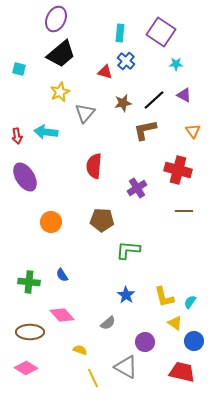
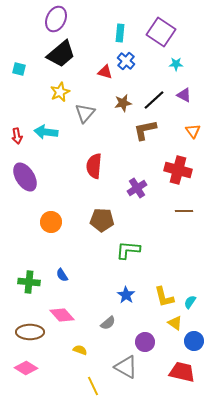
yellow line at (93, 378): moved 8 px down
